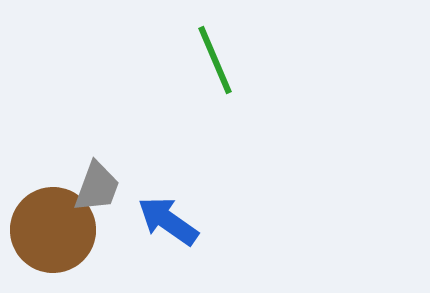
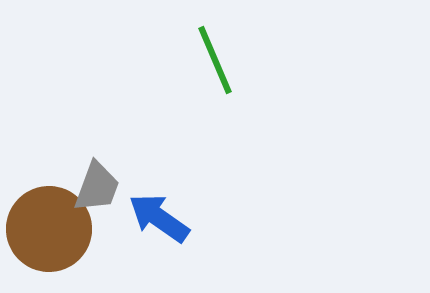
blue arrow: moved 9 px left, 3 px up
brown circle: moved 4 px left, 1 px up
